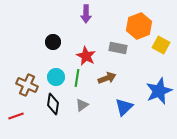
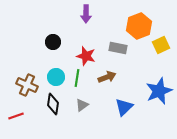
yellow square: rotated 36 degrees clockwise
red star: rotated 12 degrees counterclockwise
brown arrow: moved 1 px up
